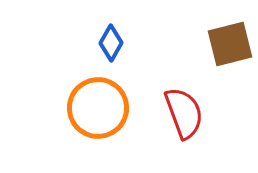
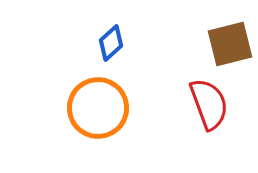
blue diamond: rotated 18 degrees clockwise
red semicircle: moved 25 px right, 9 px up
